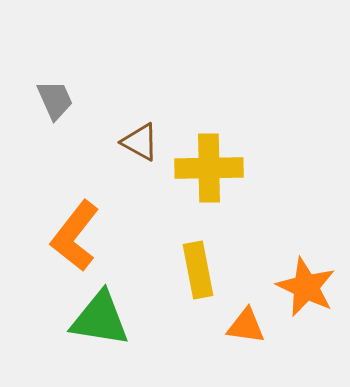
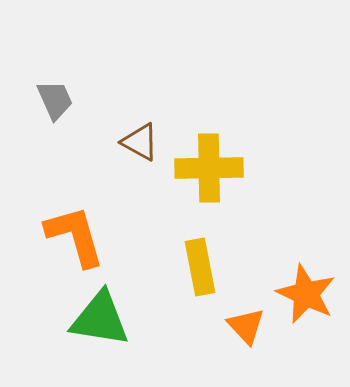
orange L-shape: rotated 126 degrees clockwise
yellow rectangle: moved 2 px right, 3 px up
orange star: moved 7 px down
orange triangle: rotated 39 degrees clockwise
